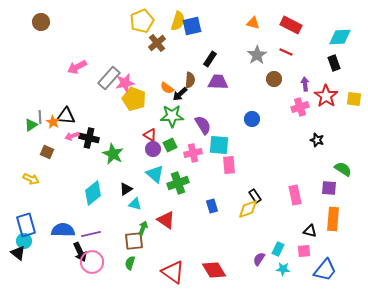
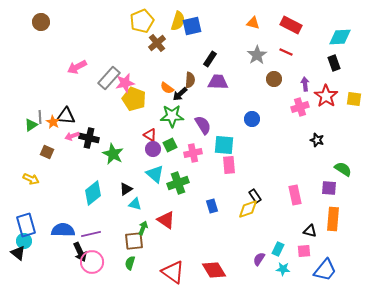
cyan square at (219, 145): moved 5 px right
